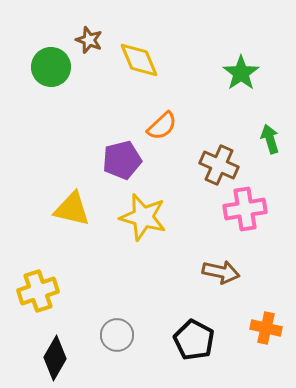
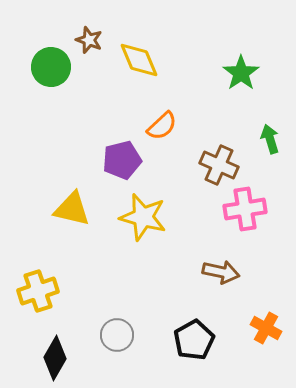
orange cross: rotated 16 degrees clockwise
black pentagon: rotated 15 degrees clockwise
